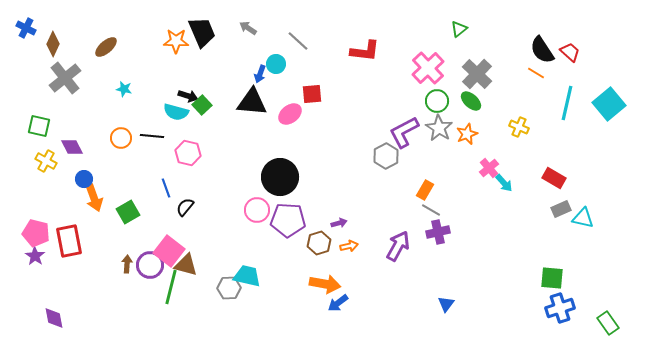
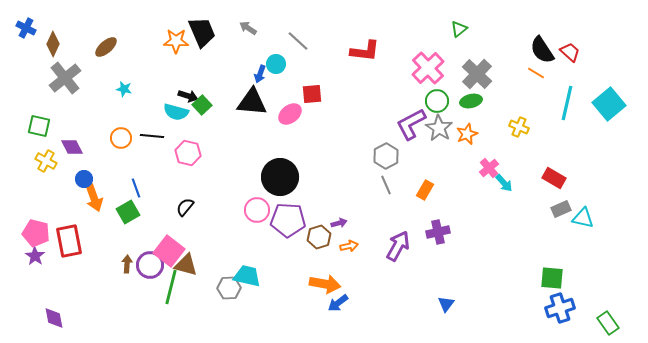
green ellipse at (471, 101): rotated 55 degrees counterclockwise
purple L-shape at (404, 132): moved 7 px right, 8 px up
blue line at (166, 188): moved 30 px left
gray line at (431, 210): moved 45 px left, 25 px up; rotated 36 degrees clockwise
brown hexagon at (319, 243): moved 6 px up
